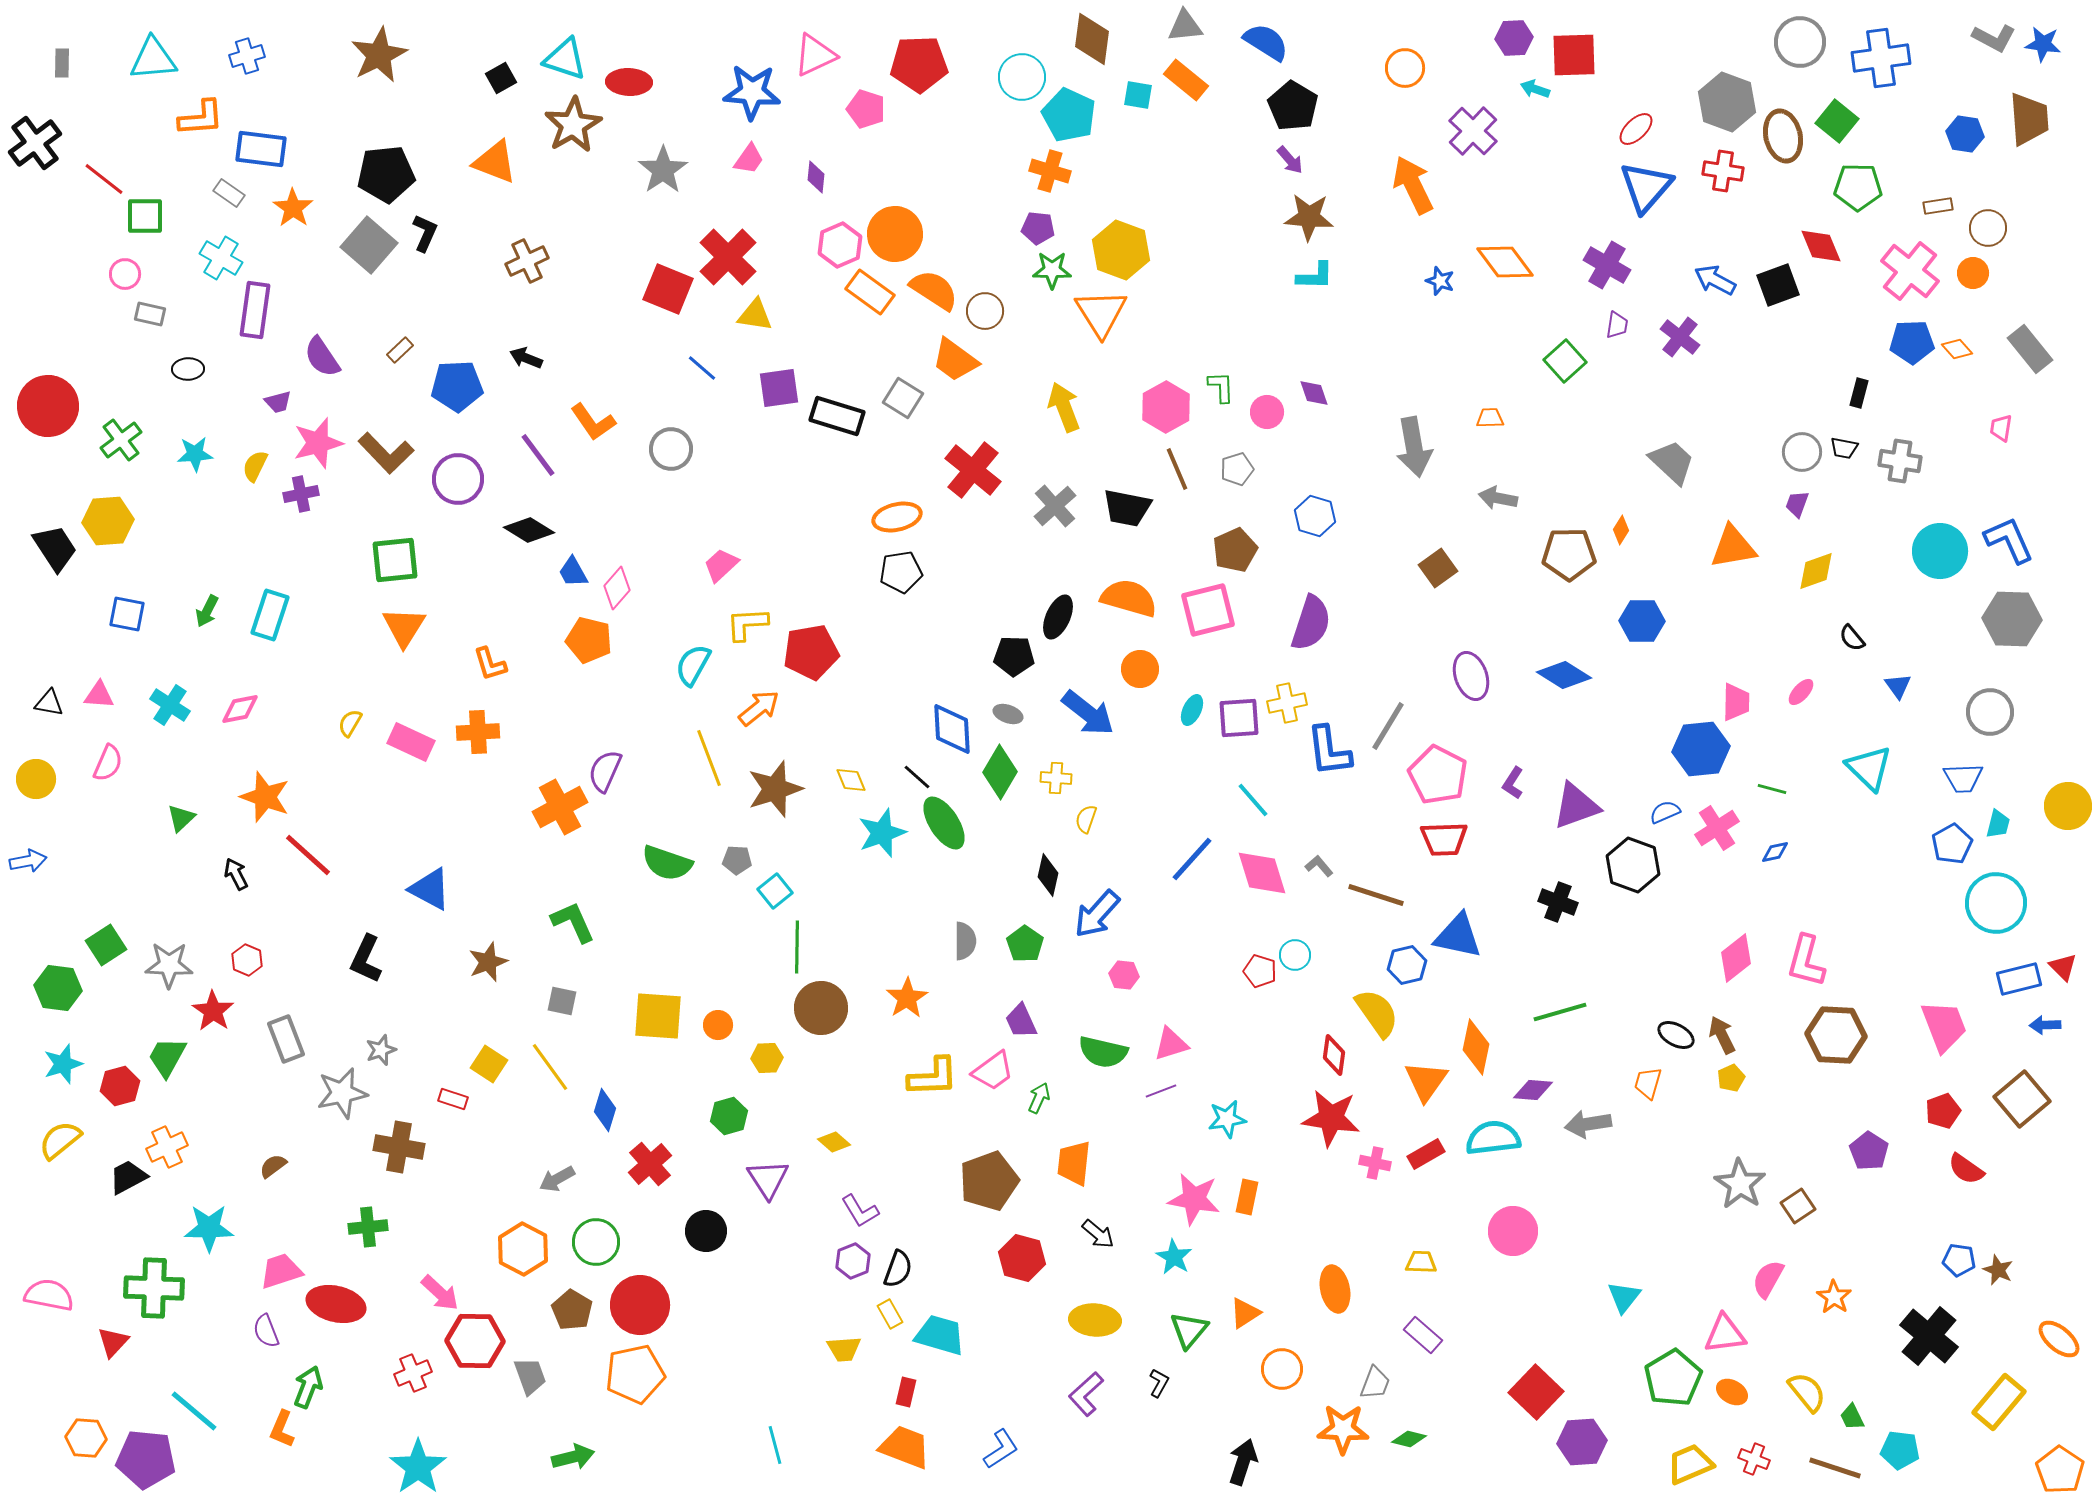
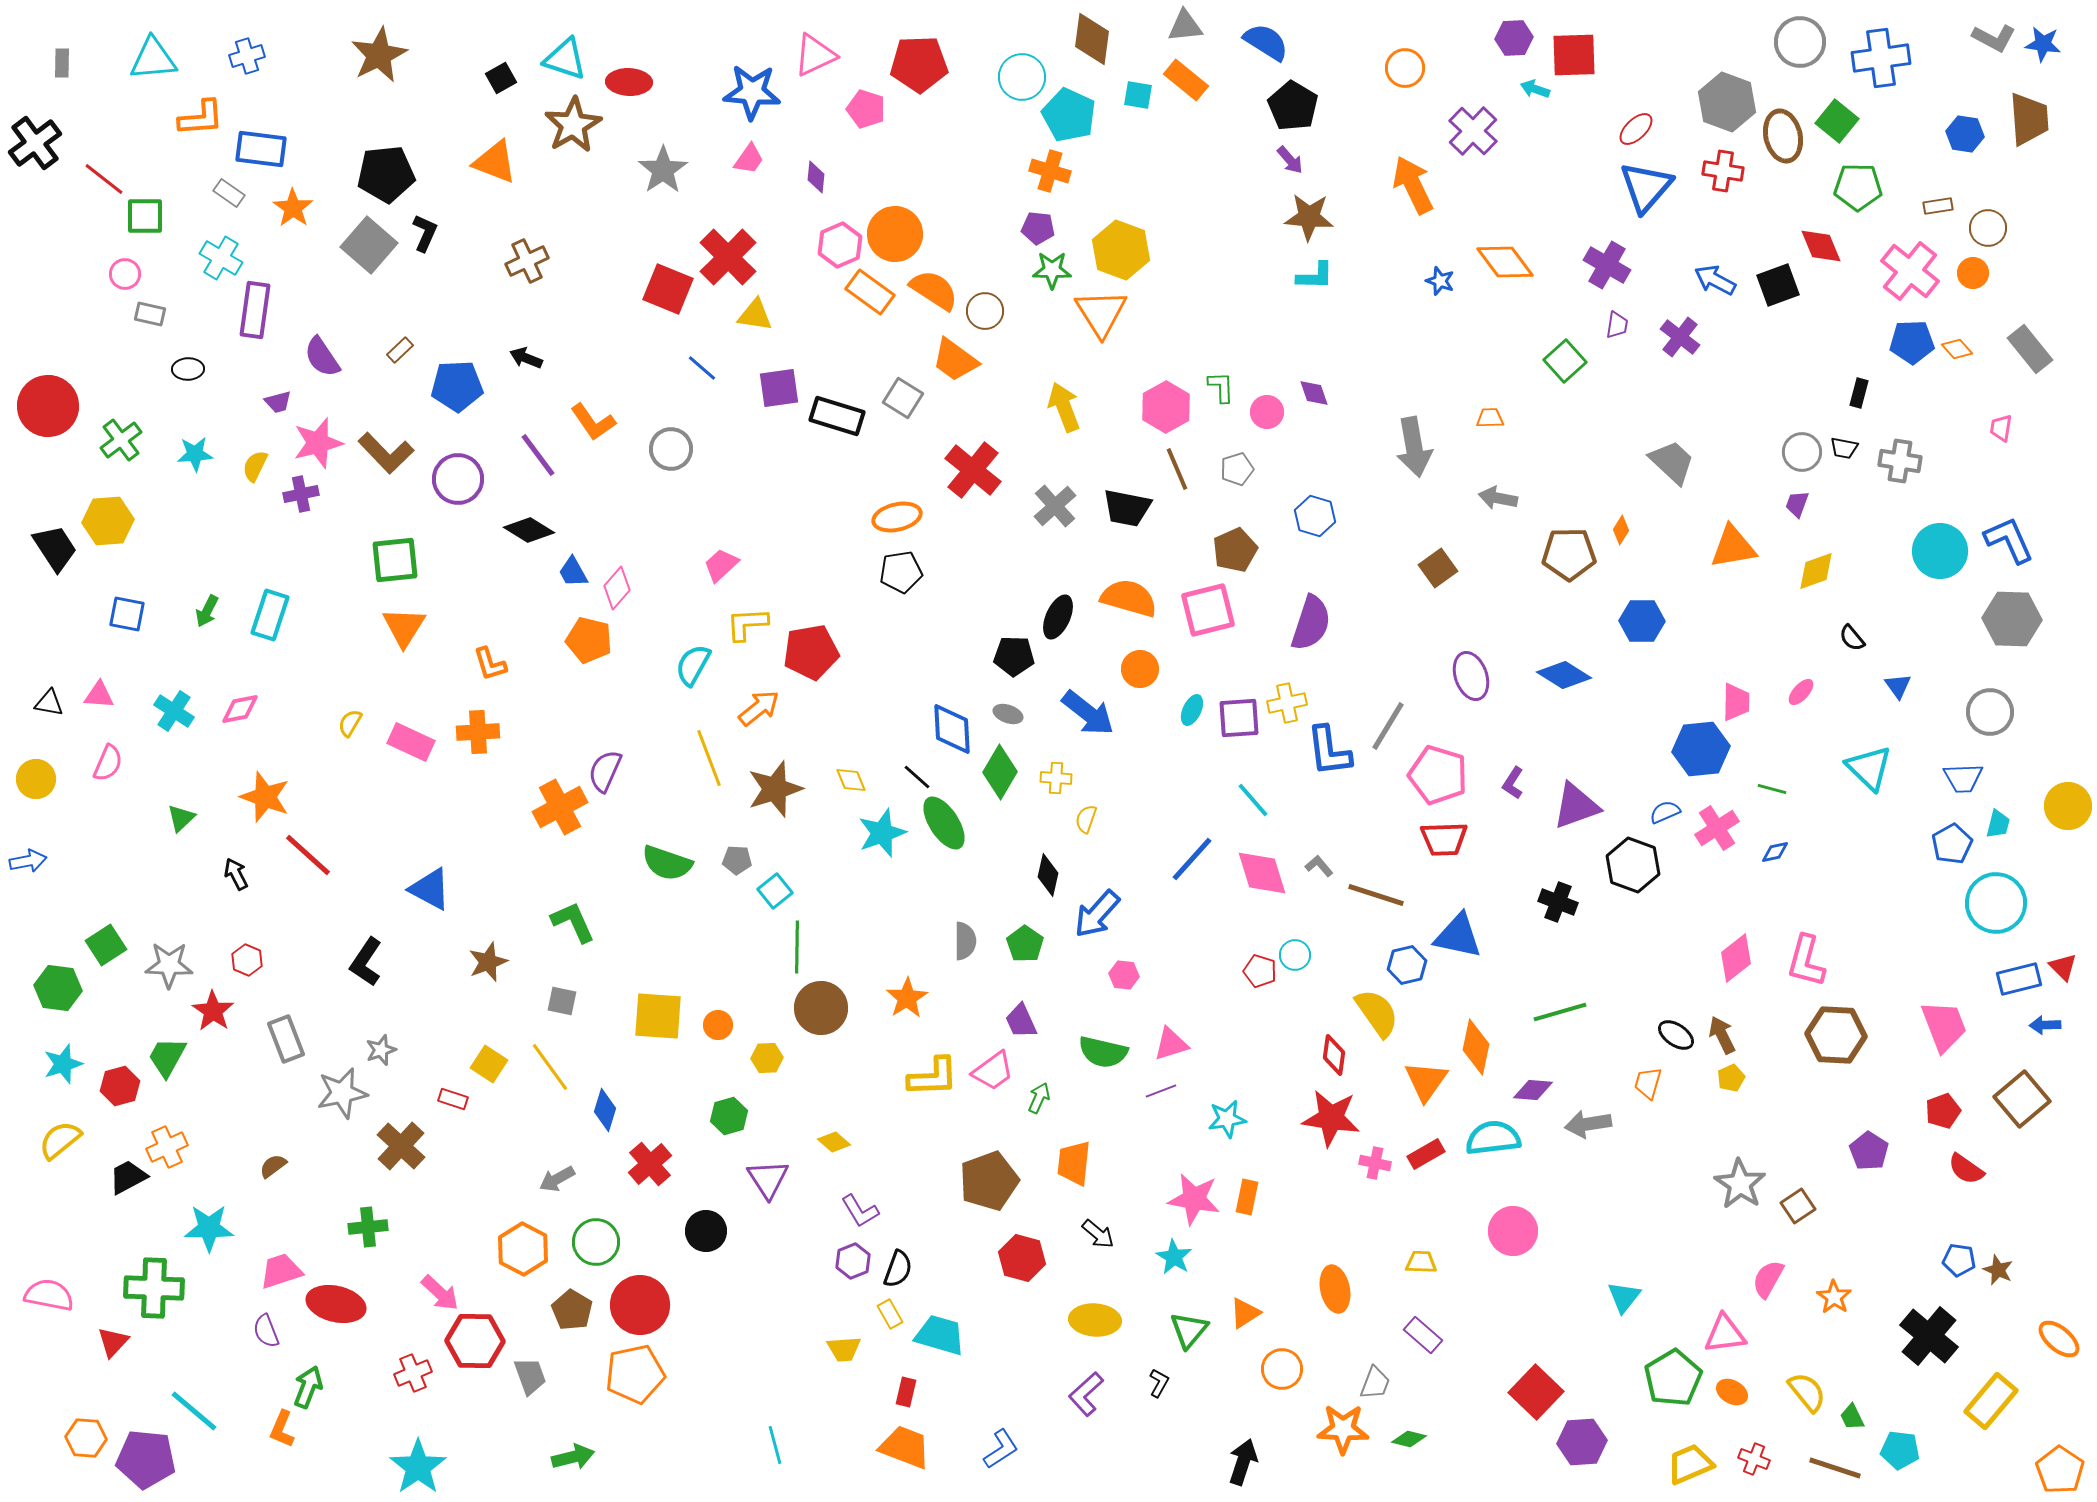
cyan cross at (170, 705): moved 4 px right, 6 px down
pink pentagon at (1438, 775): rotated 10 degrees counterclockwise
black L-shape at (366, 959): moved 3 px down; rotated 9 degrees clockwise
black ellipse at (1676, 1035): rotated 6 degrees clockwise
brown cross at (399, 1147): moved 2 px right, 1 px up; rotated 33 degrees clockwise
yellow rectangle at (1999, 1402): moved 8 px left, 1 px up
